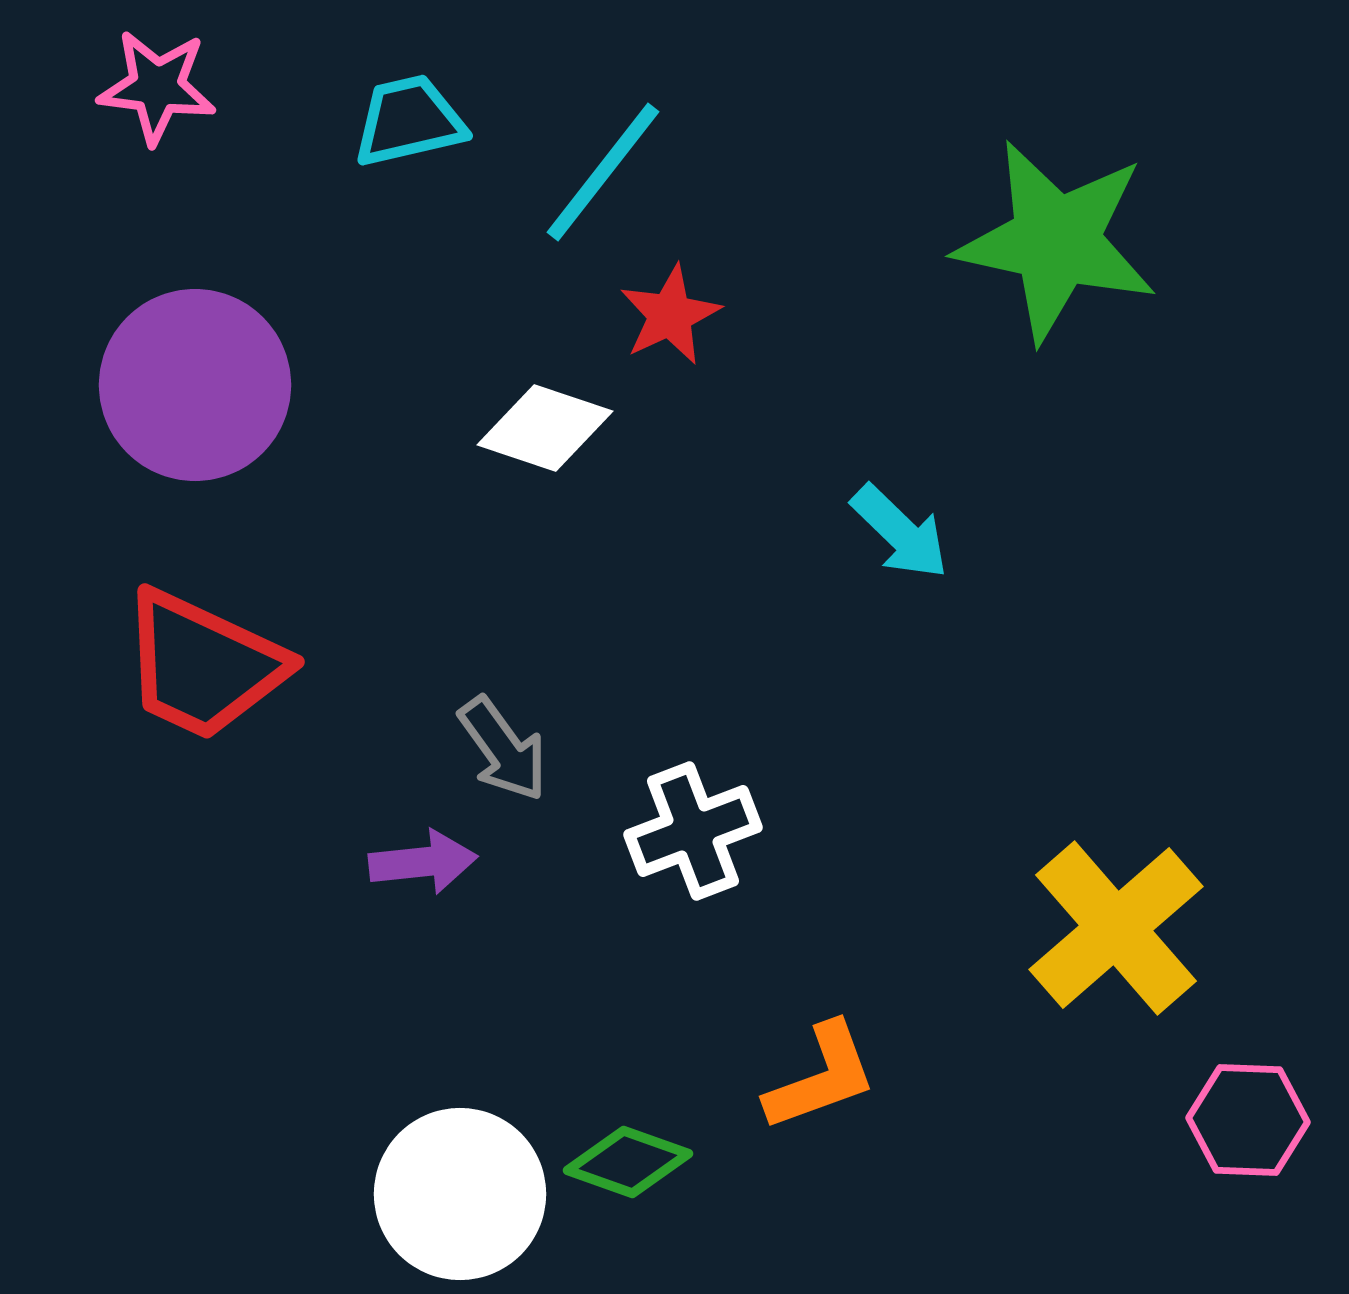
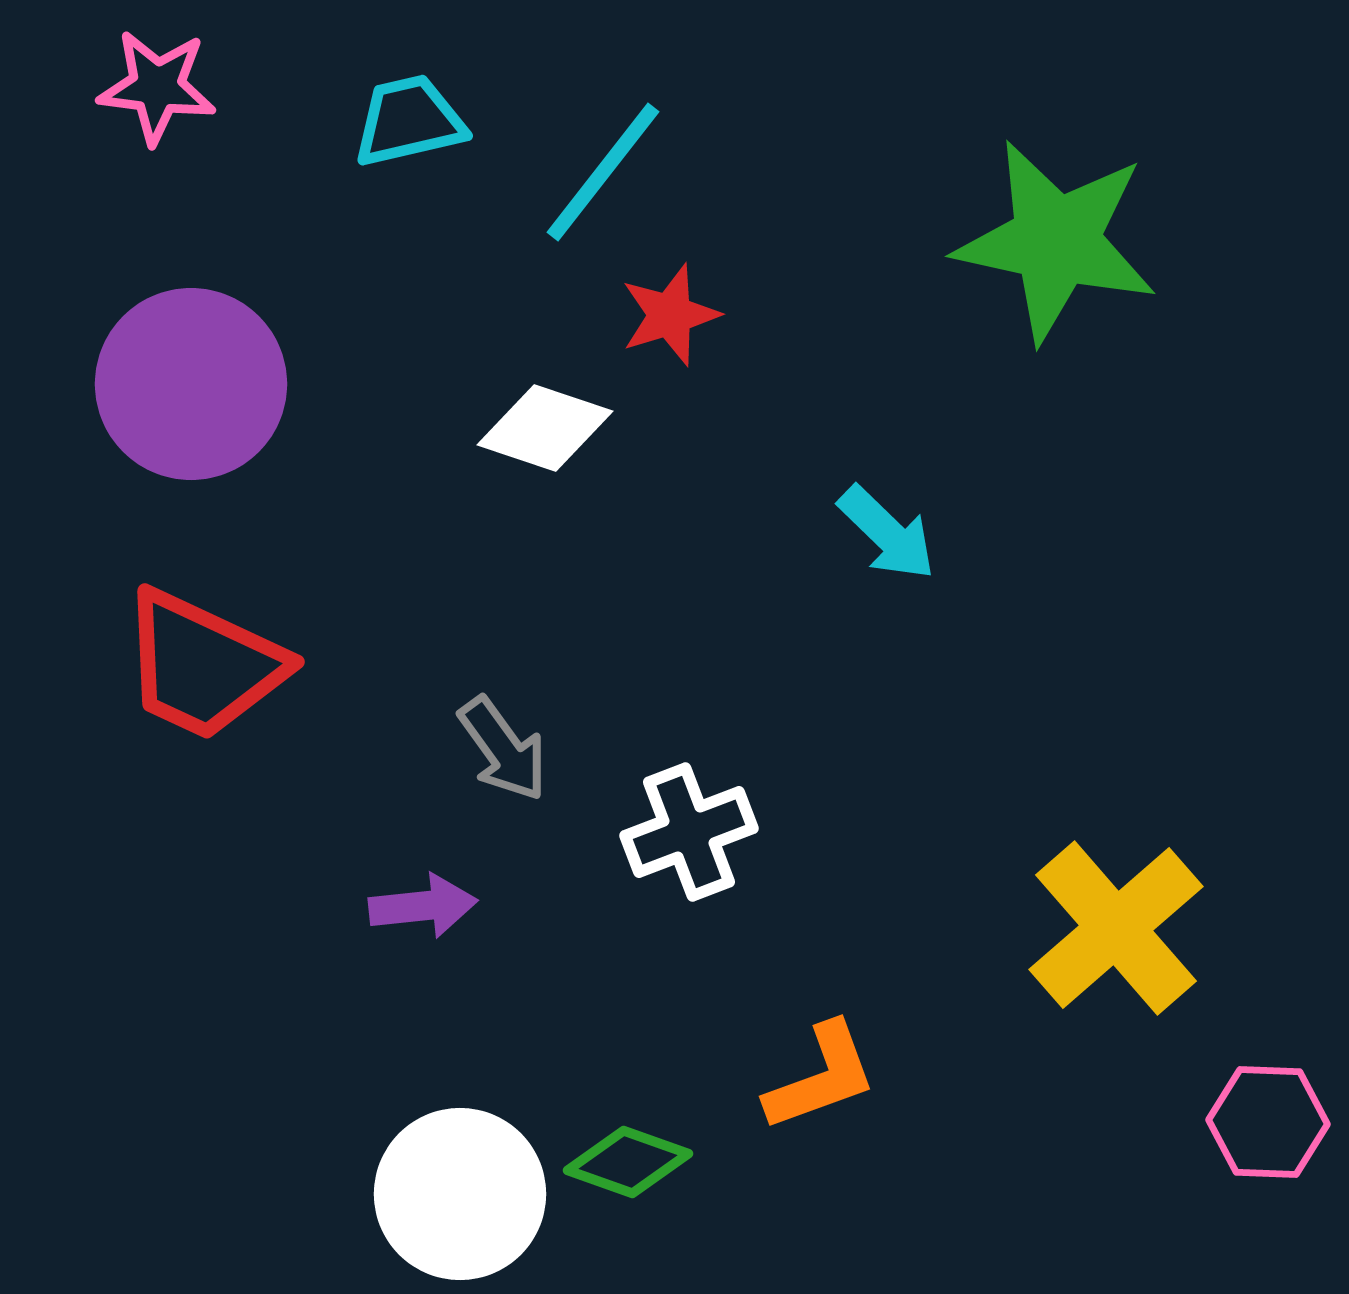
red star: rotated 8 degrees clockwise
purple circle: moved 4 px left, 1 px up
cyan arrow: moved 13 px left, 1 px down
white cross: moved 4 px left, 1 px down
purple arrow: moved 44 px down
pink hexagon: moved 20 px right, 2 px down
